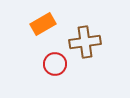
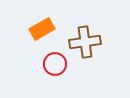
orange rectangle: moved 1 px left, 5 px down
